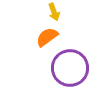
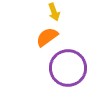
purple circle: moved 2 px left
